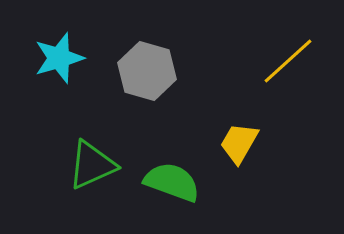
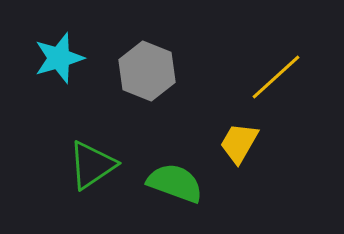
yellow line: moved 12 px left, 16 px down
gray hexagon: rotated 6 degrees clockwise
green triangle: rotated 10 degrees counterclockwise
green semicircle: moved 3 px right, 1 px down
